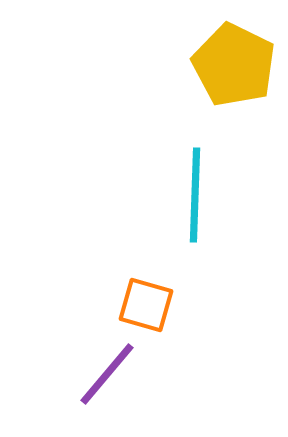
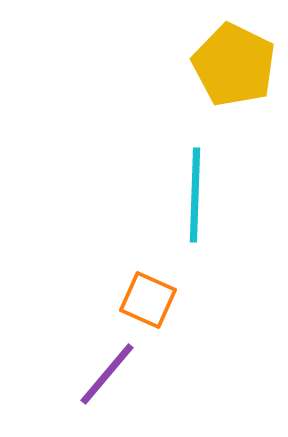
orange square: moved 2 px right, 5 px up; rotated 8 degrees clockwise
